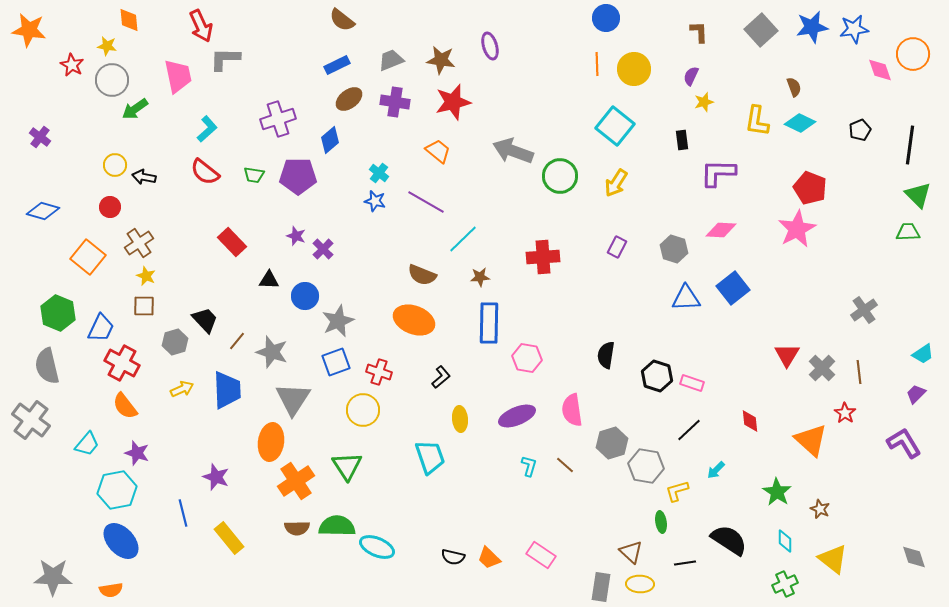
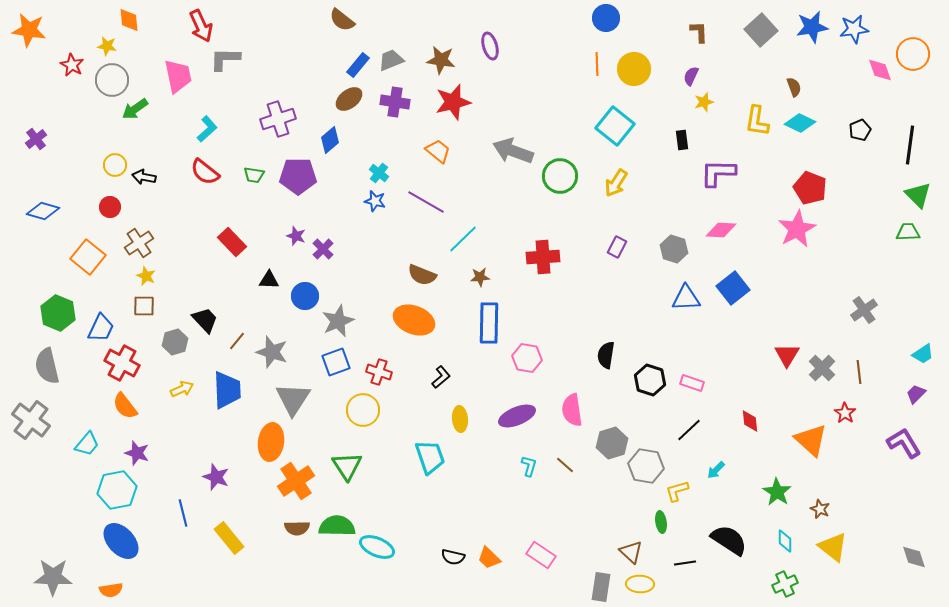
blue rectangle at (337, 65): moved 21 px right; rotated 25 degrees counterclockwise
purple cross at (40, 137): moved 4 px left, 2 px down; rotated 15 degrees clockwise
black hexagon at (657, 376): moved 7 px left, 4 px down
yellow triangle at (833, 559): moved 12 px up
